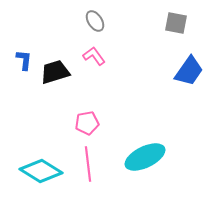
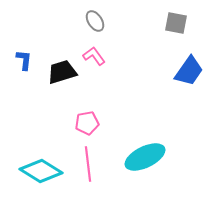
black trapezoid: moved 7 px right
